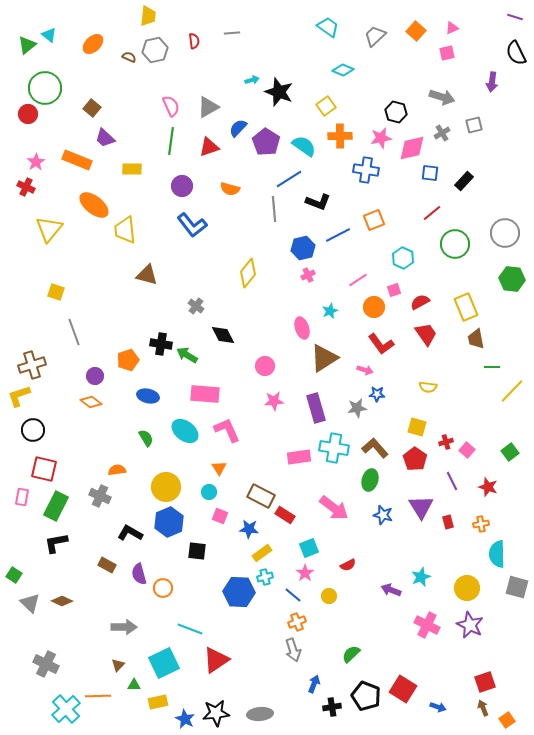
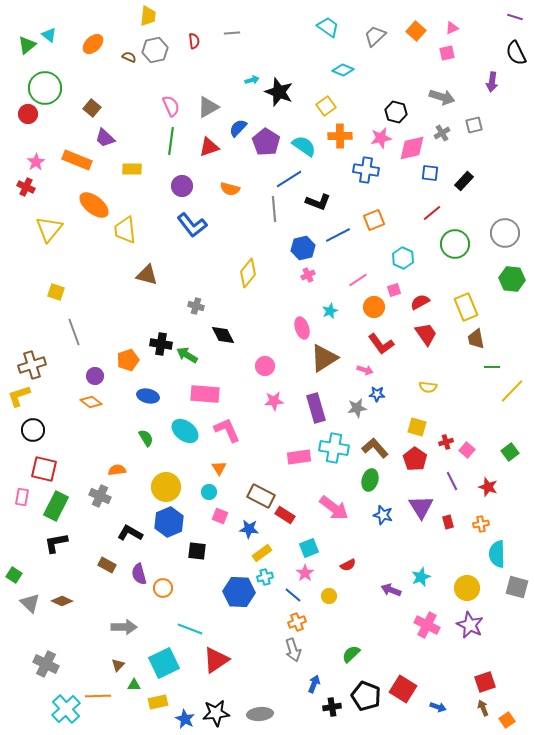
gray cross at (196, 306): rotated 21 degrees counterclockwise
